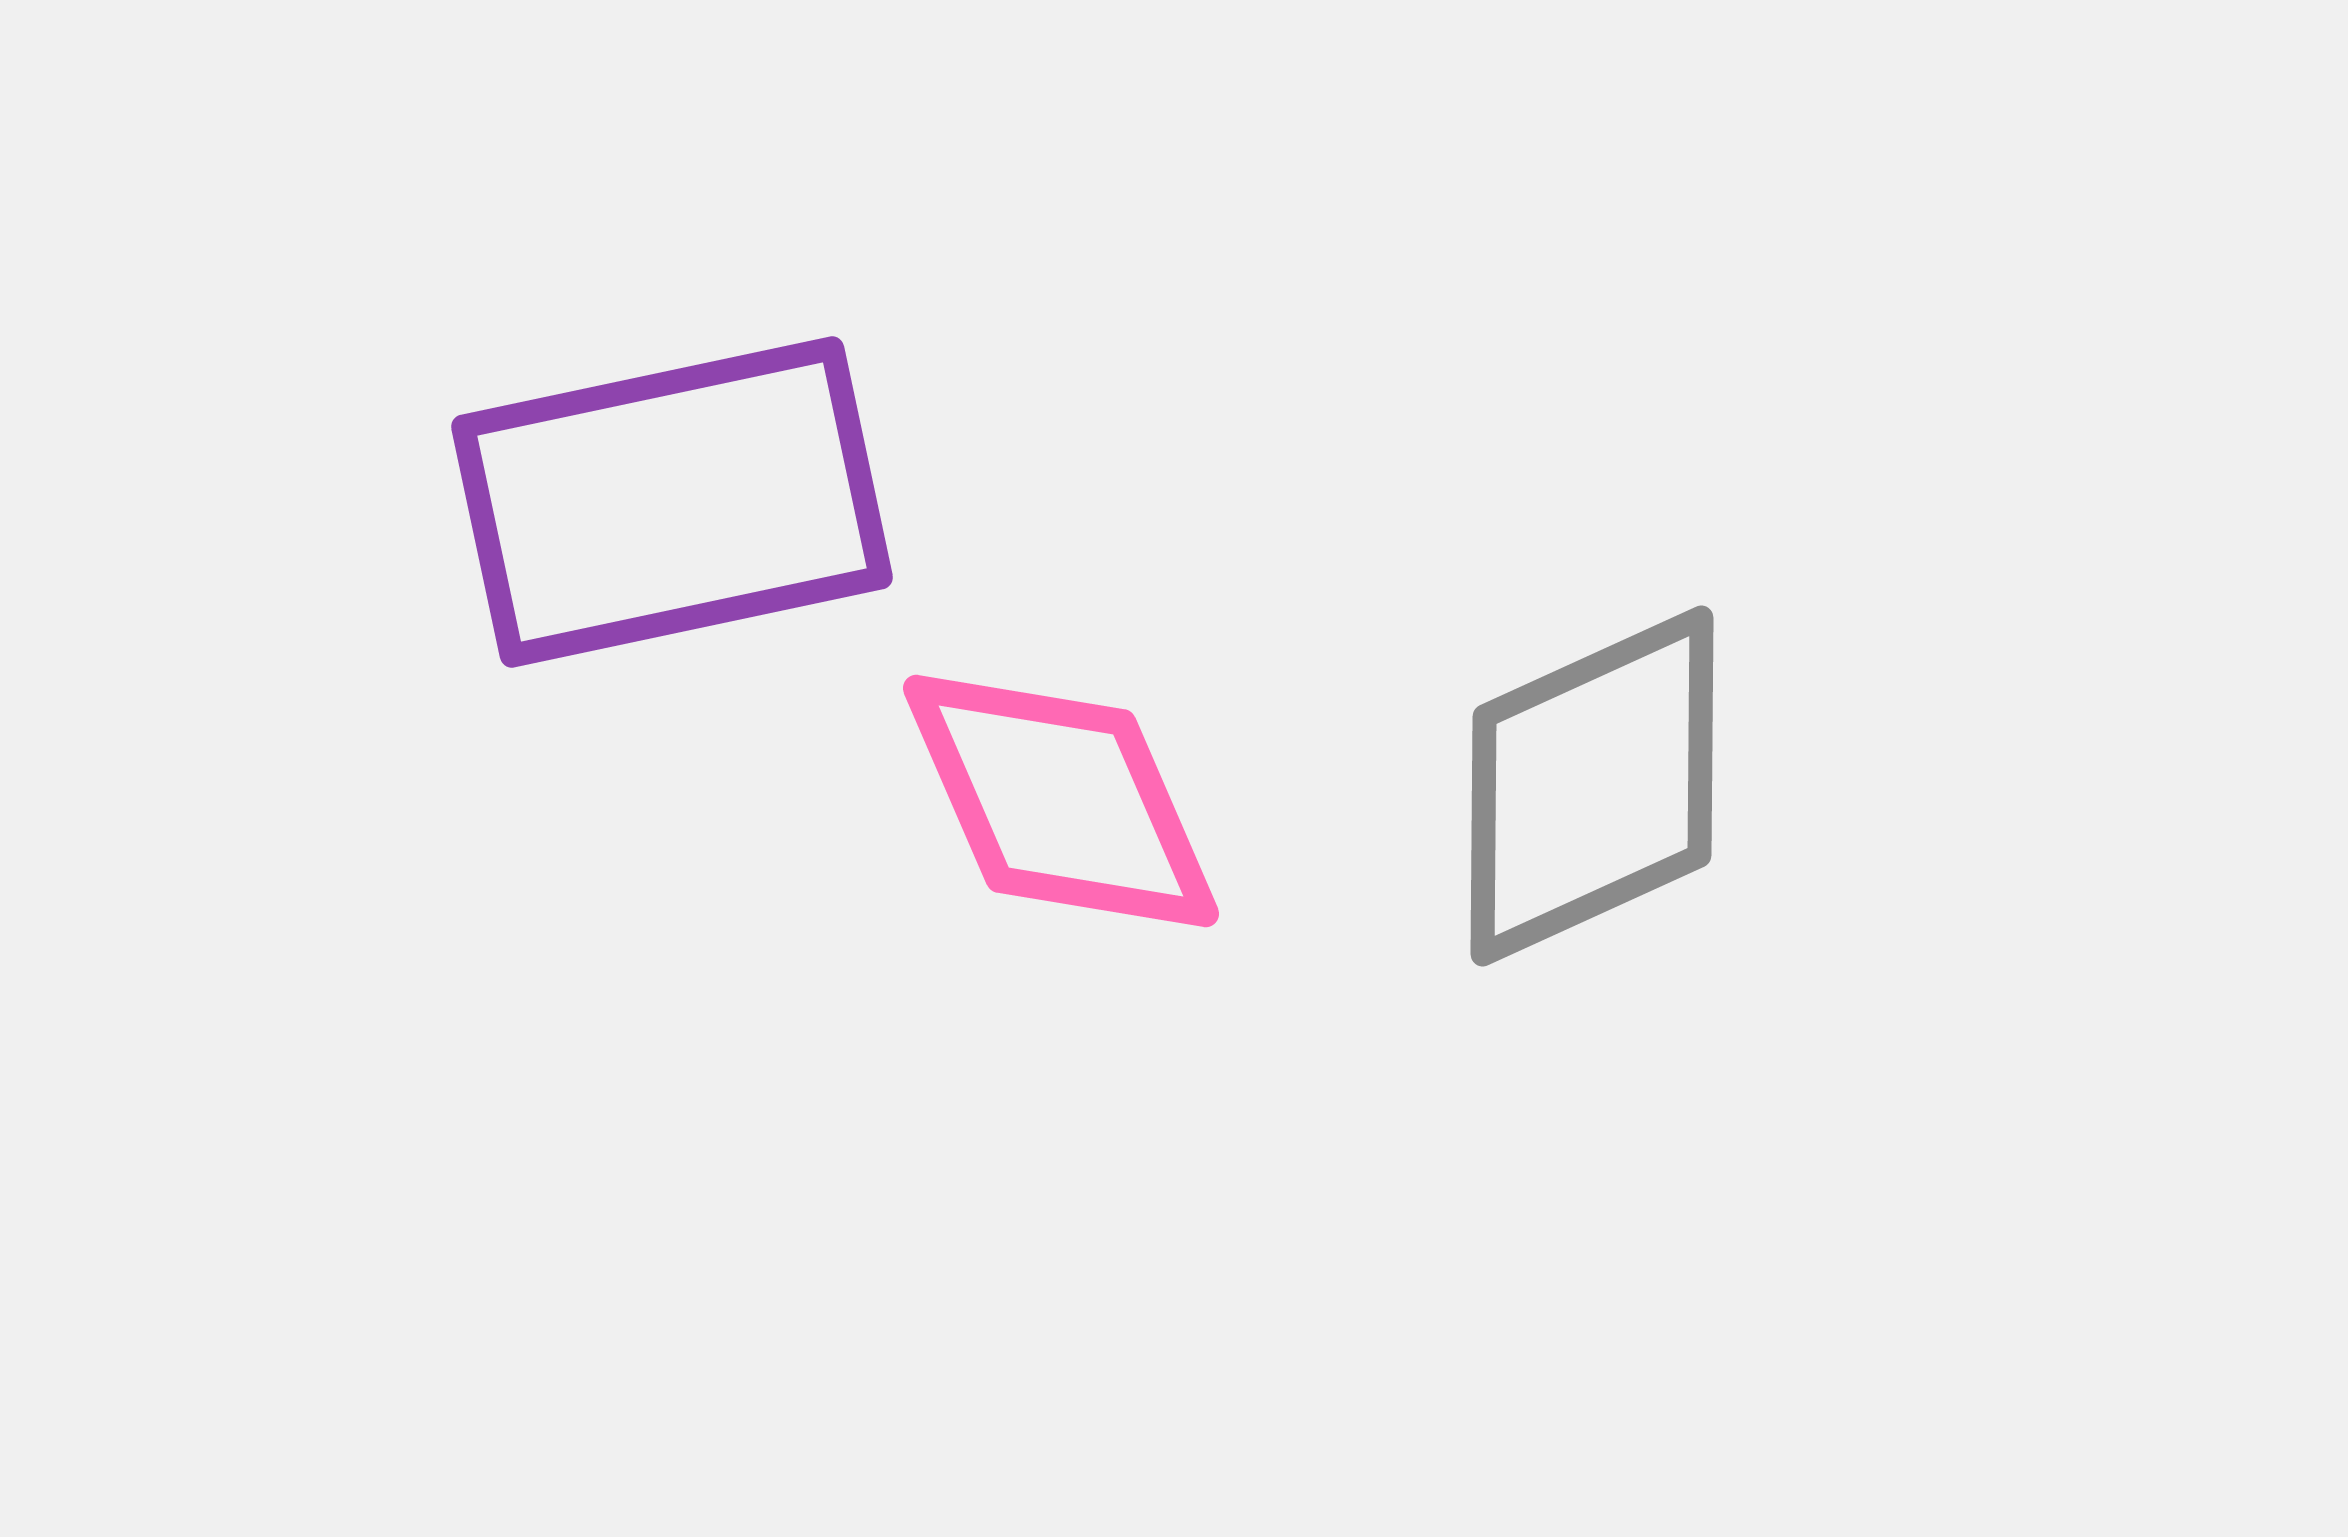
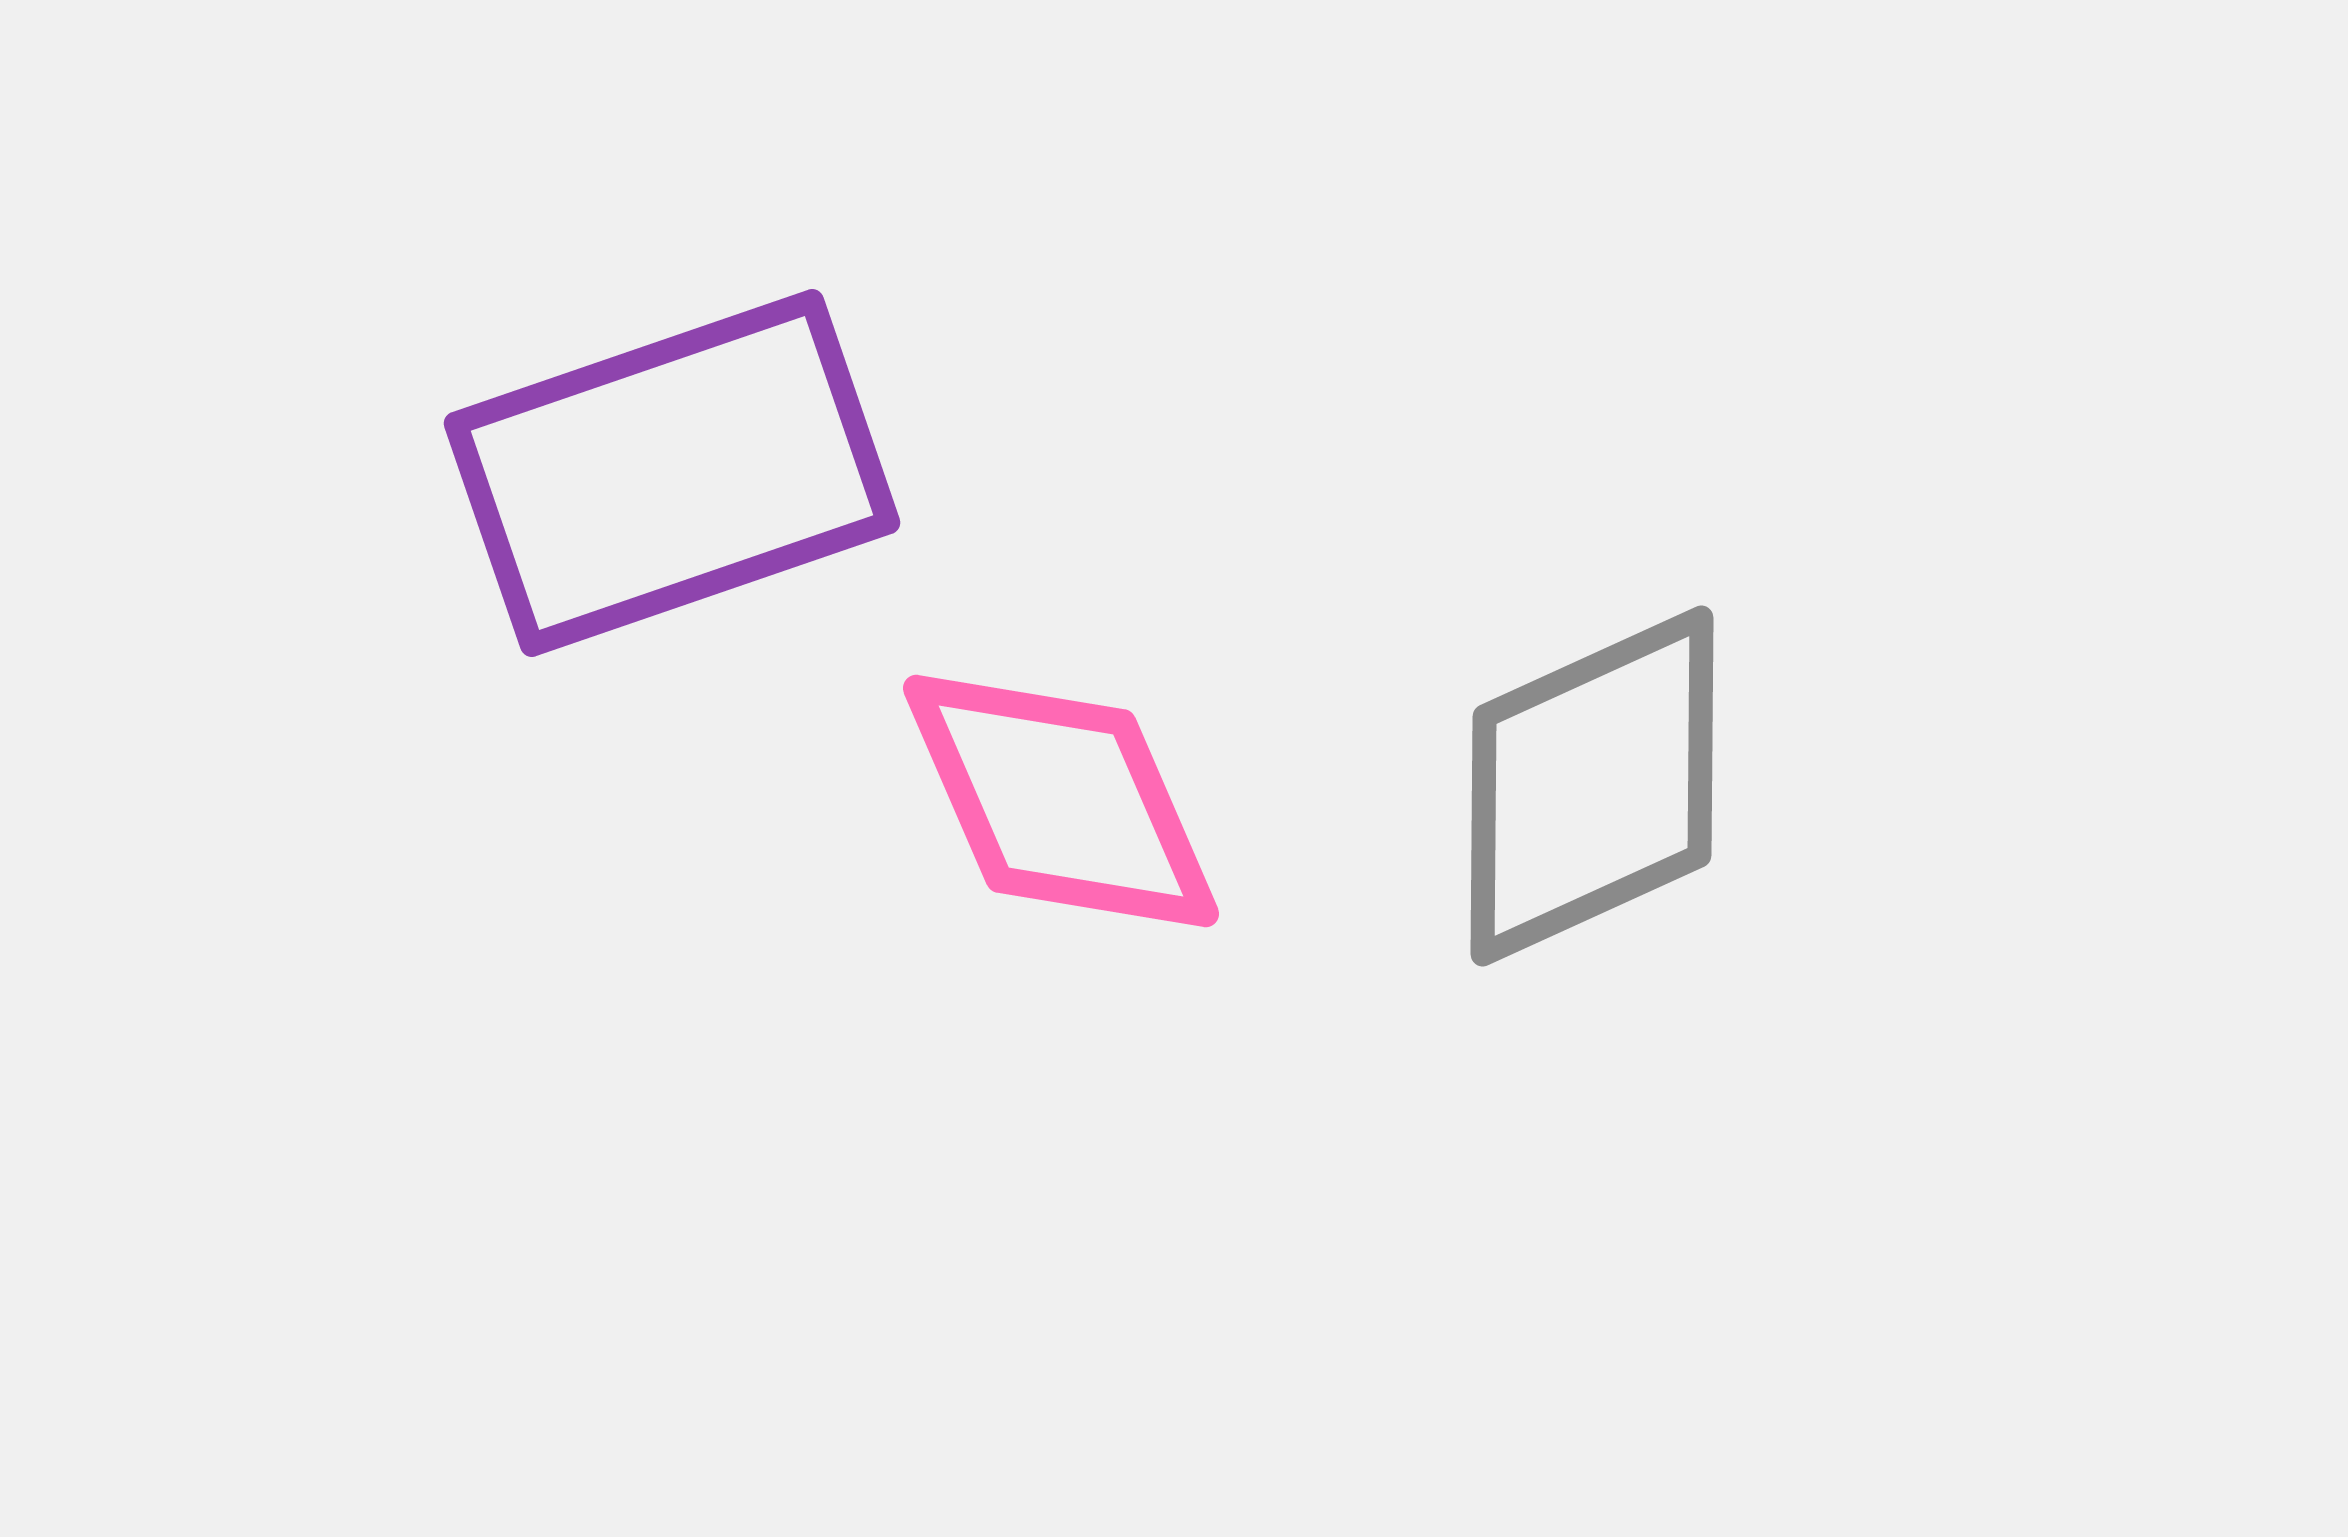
purple rectangle: moved 29 px up; rotated 7 degrees counterclockwise
